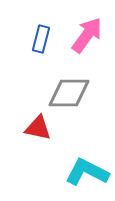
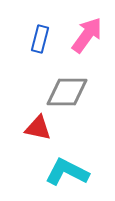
blue rectangle: moved 1 px left
gray diamond: moved 2 px left, 1 px up
cyan L-shape: moved 20 px left
